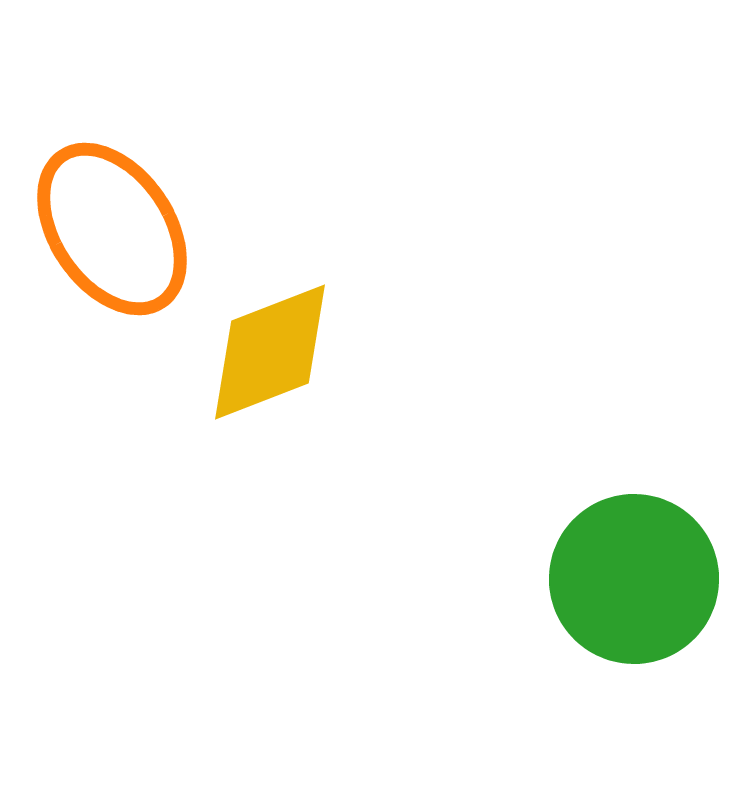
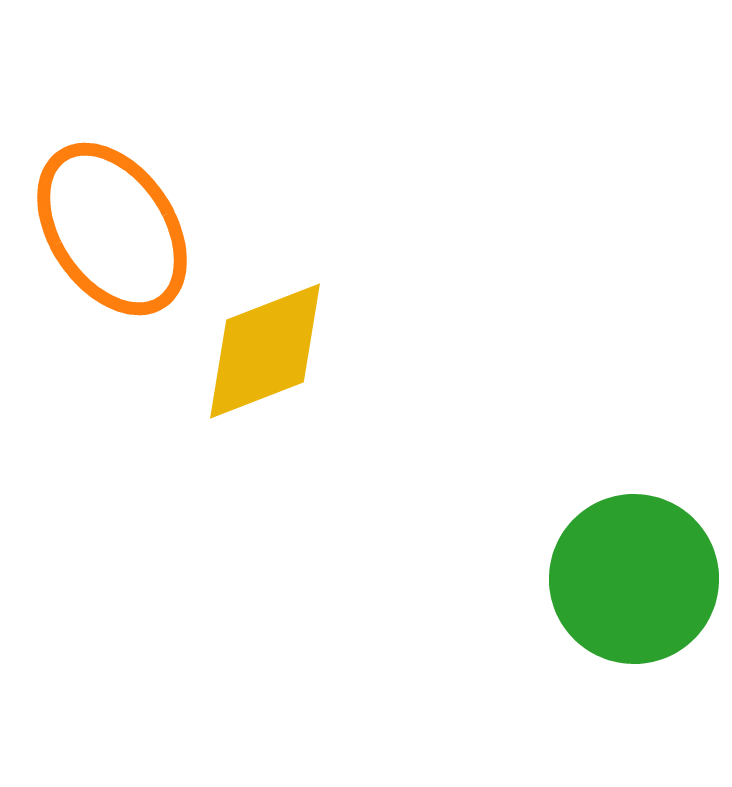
yellow diamond: moved 5 px left, 1 px up
